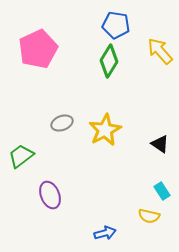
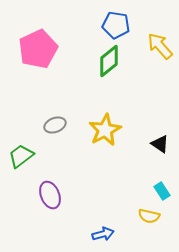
yellow arrow: moved 5 px up
green diamond: rotated 20 degrees clockwise
gray ellipse: moved 7 px left, 2 px down
blue arrow: moved 2 px left, 1 px down
